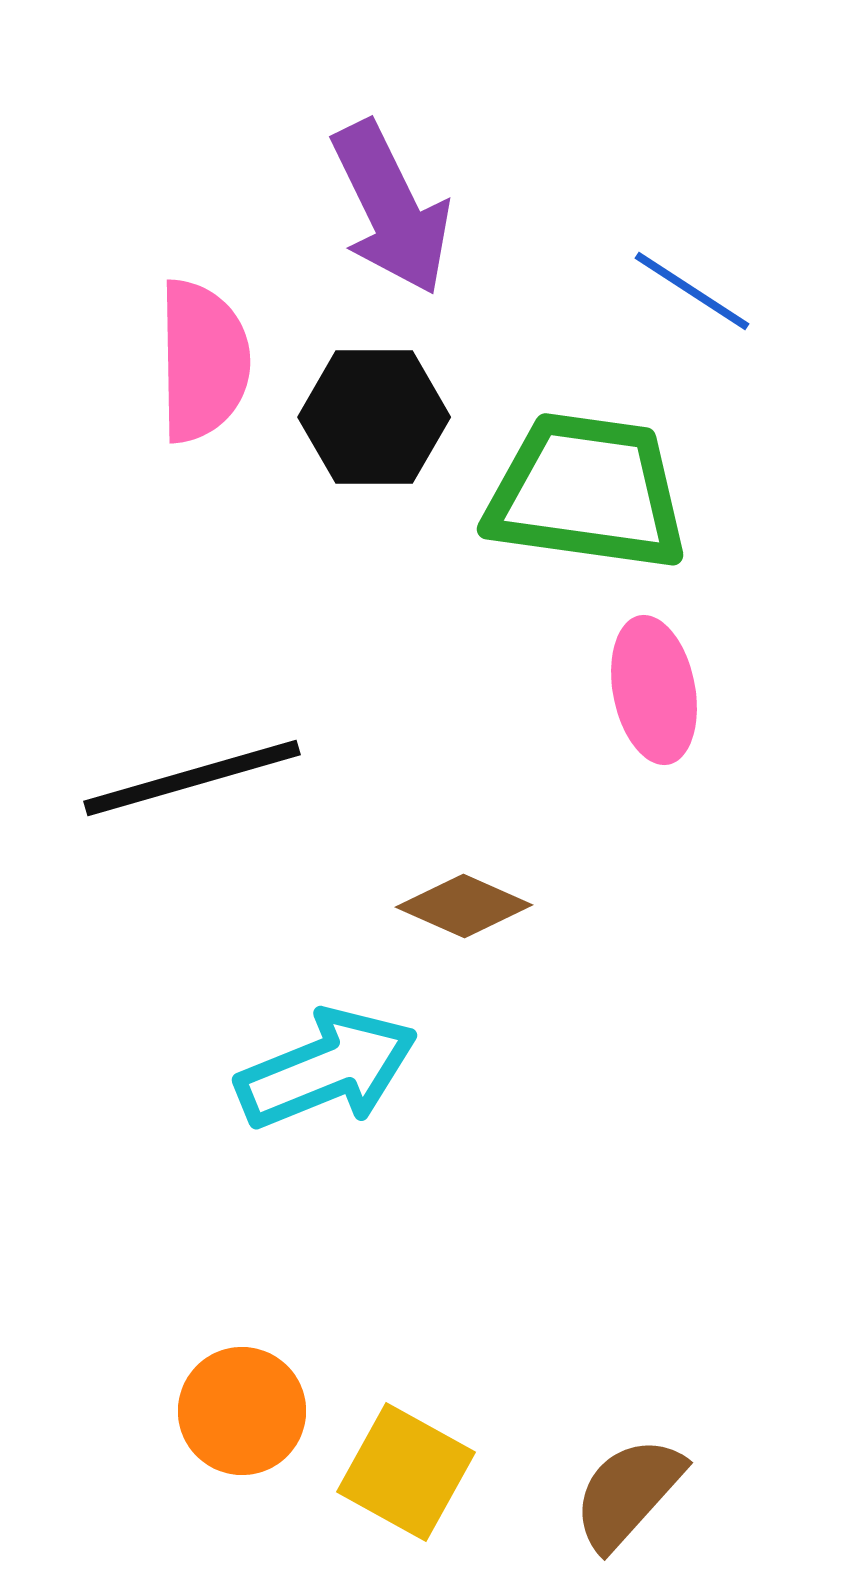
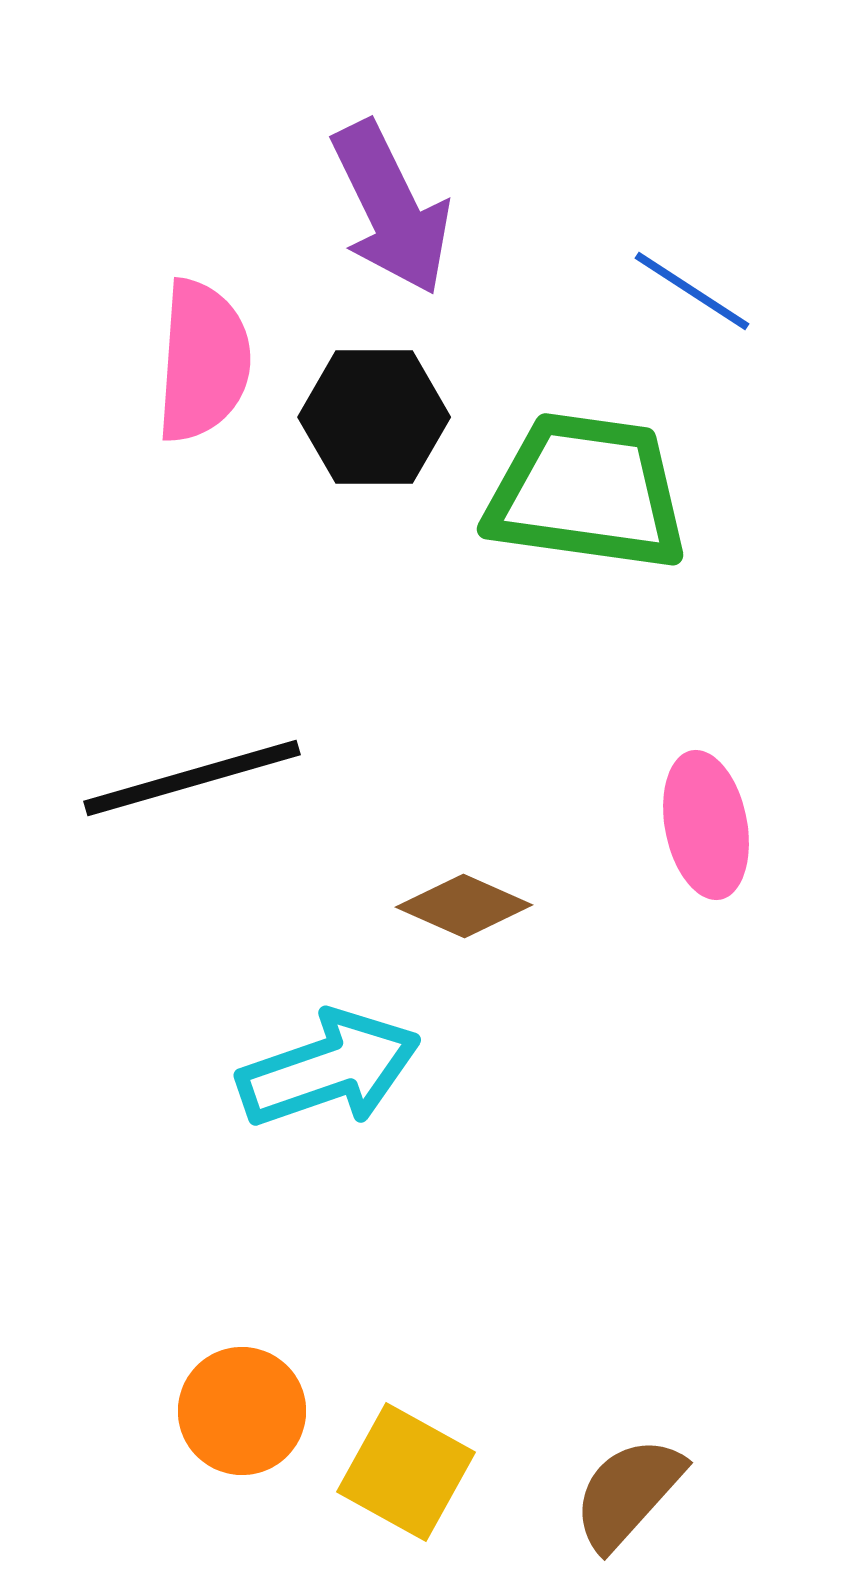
pink semicircle: rotated 5 degrees clockwise
pink ellipse: moved 52 px right, 135 px down
cyan arrow: moved 2 px right; rotated 3 degrees clockwise
